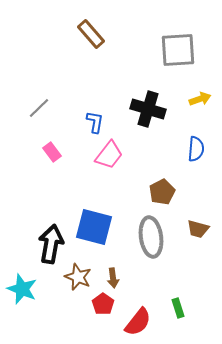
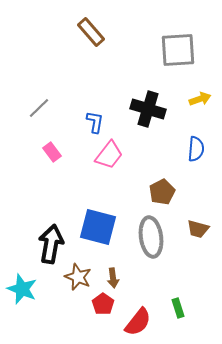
brown rectangle: moved 2 px up
blue square: moved 4 px right
